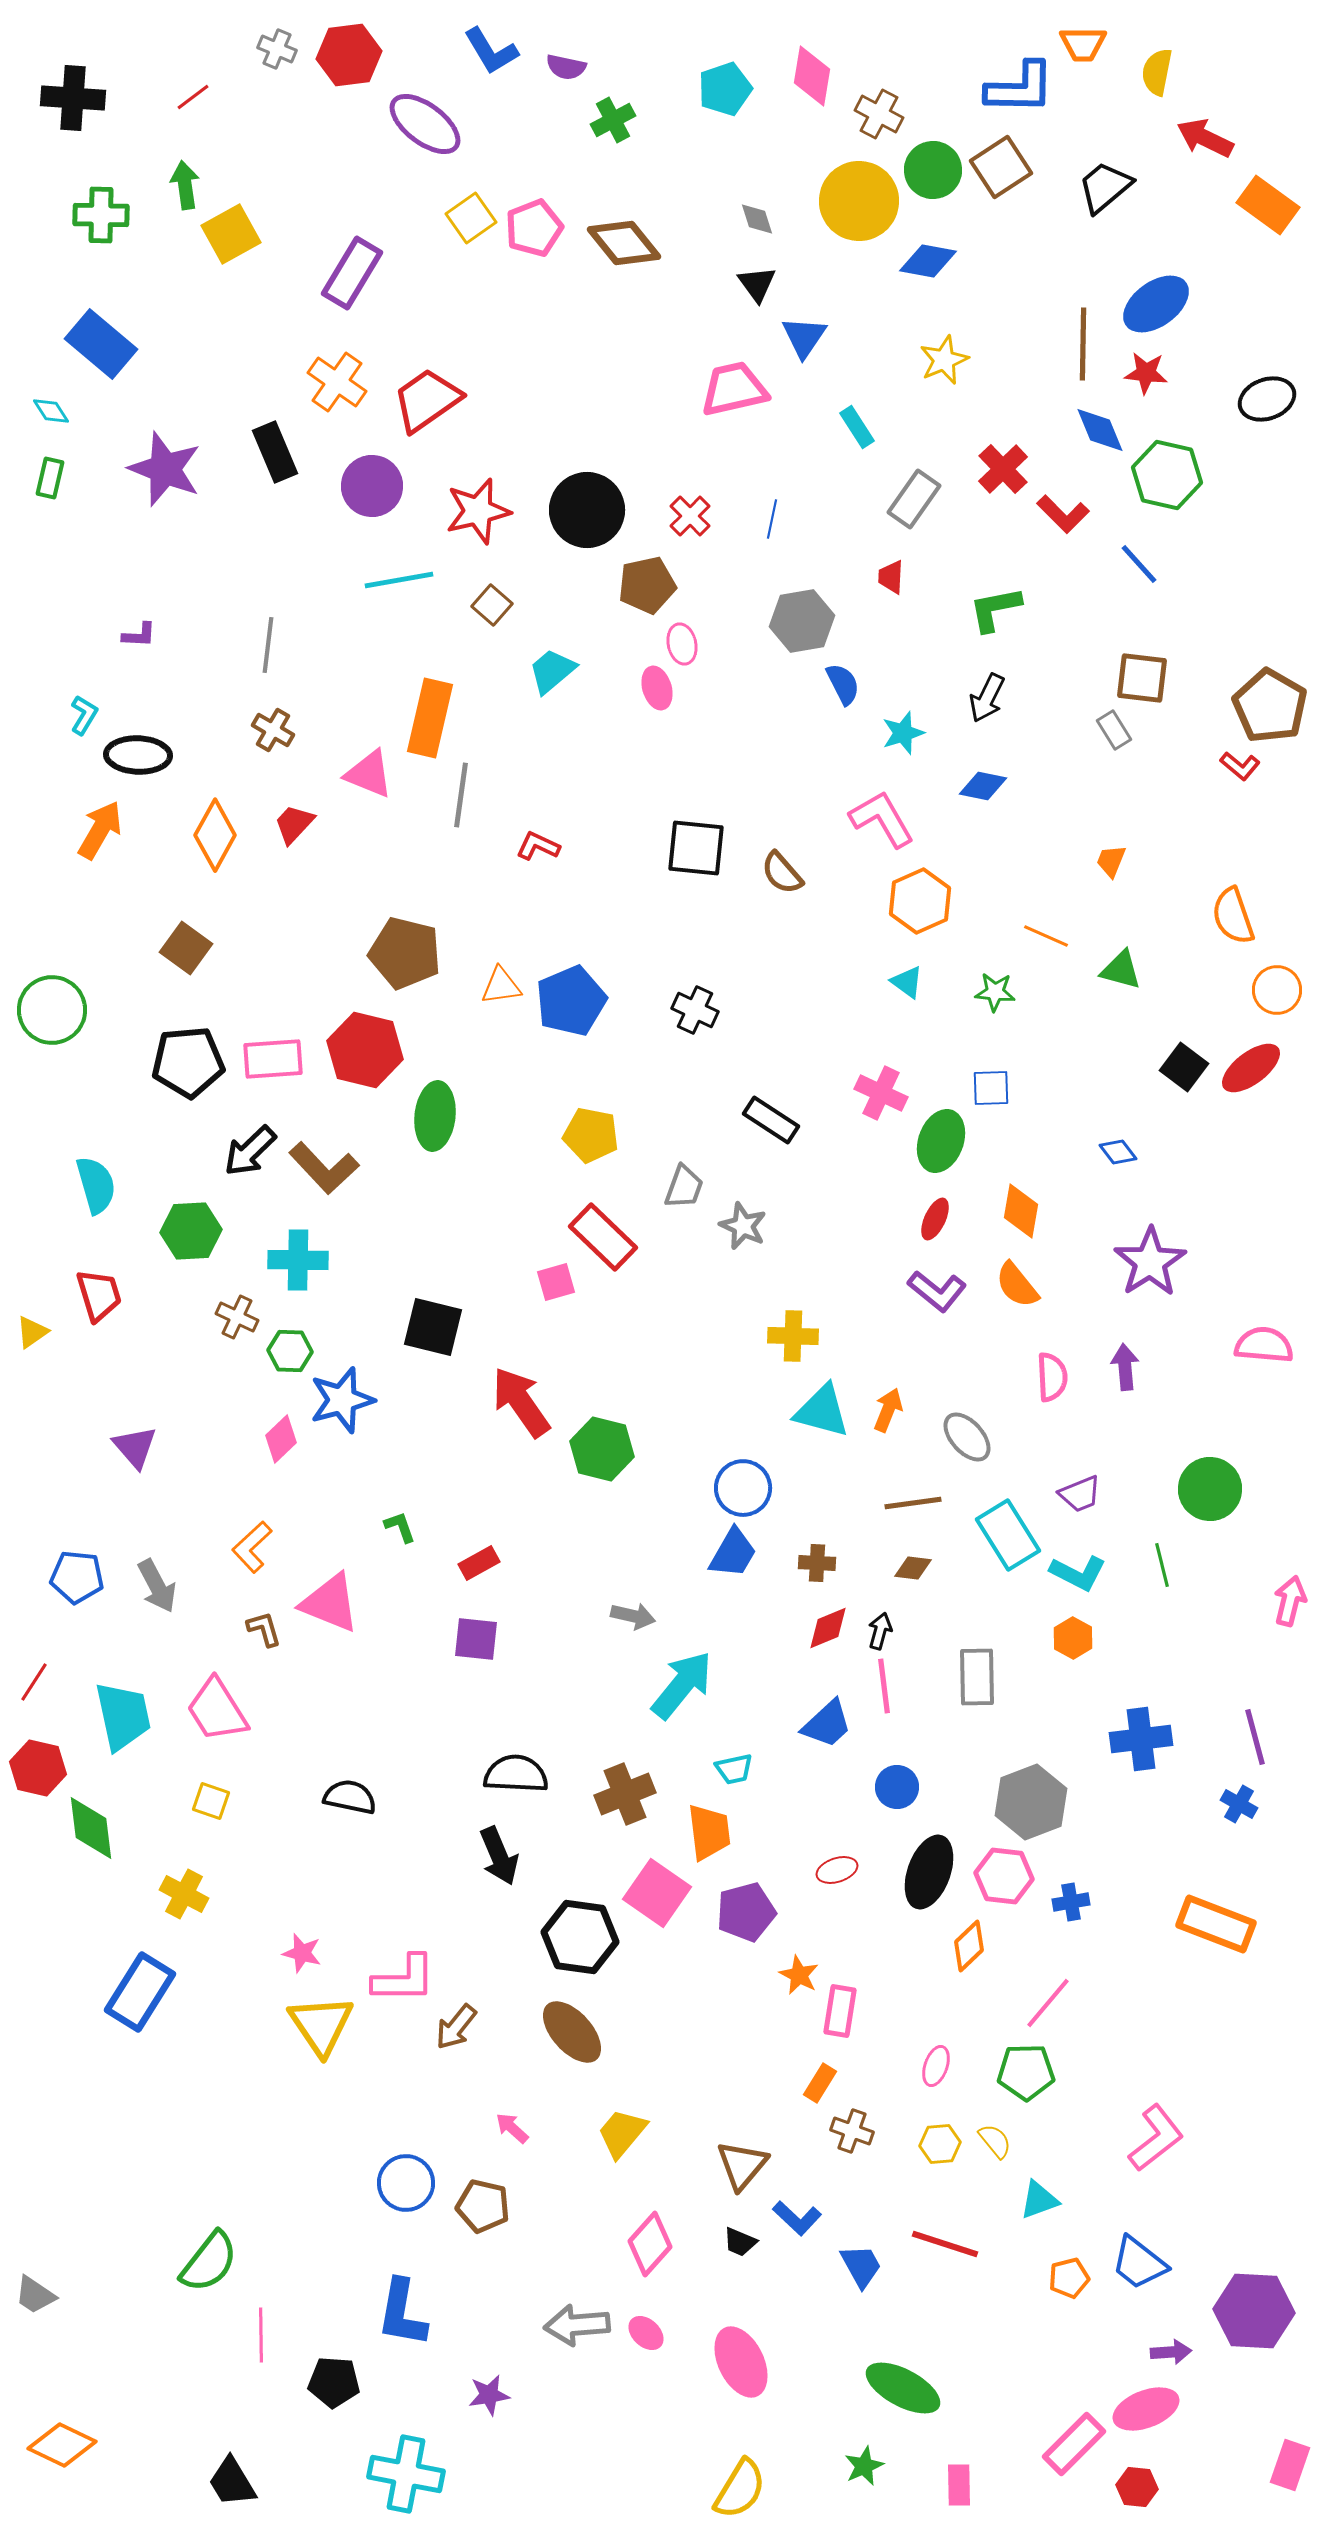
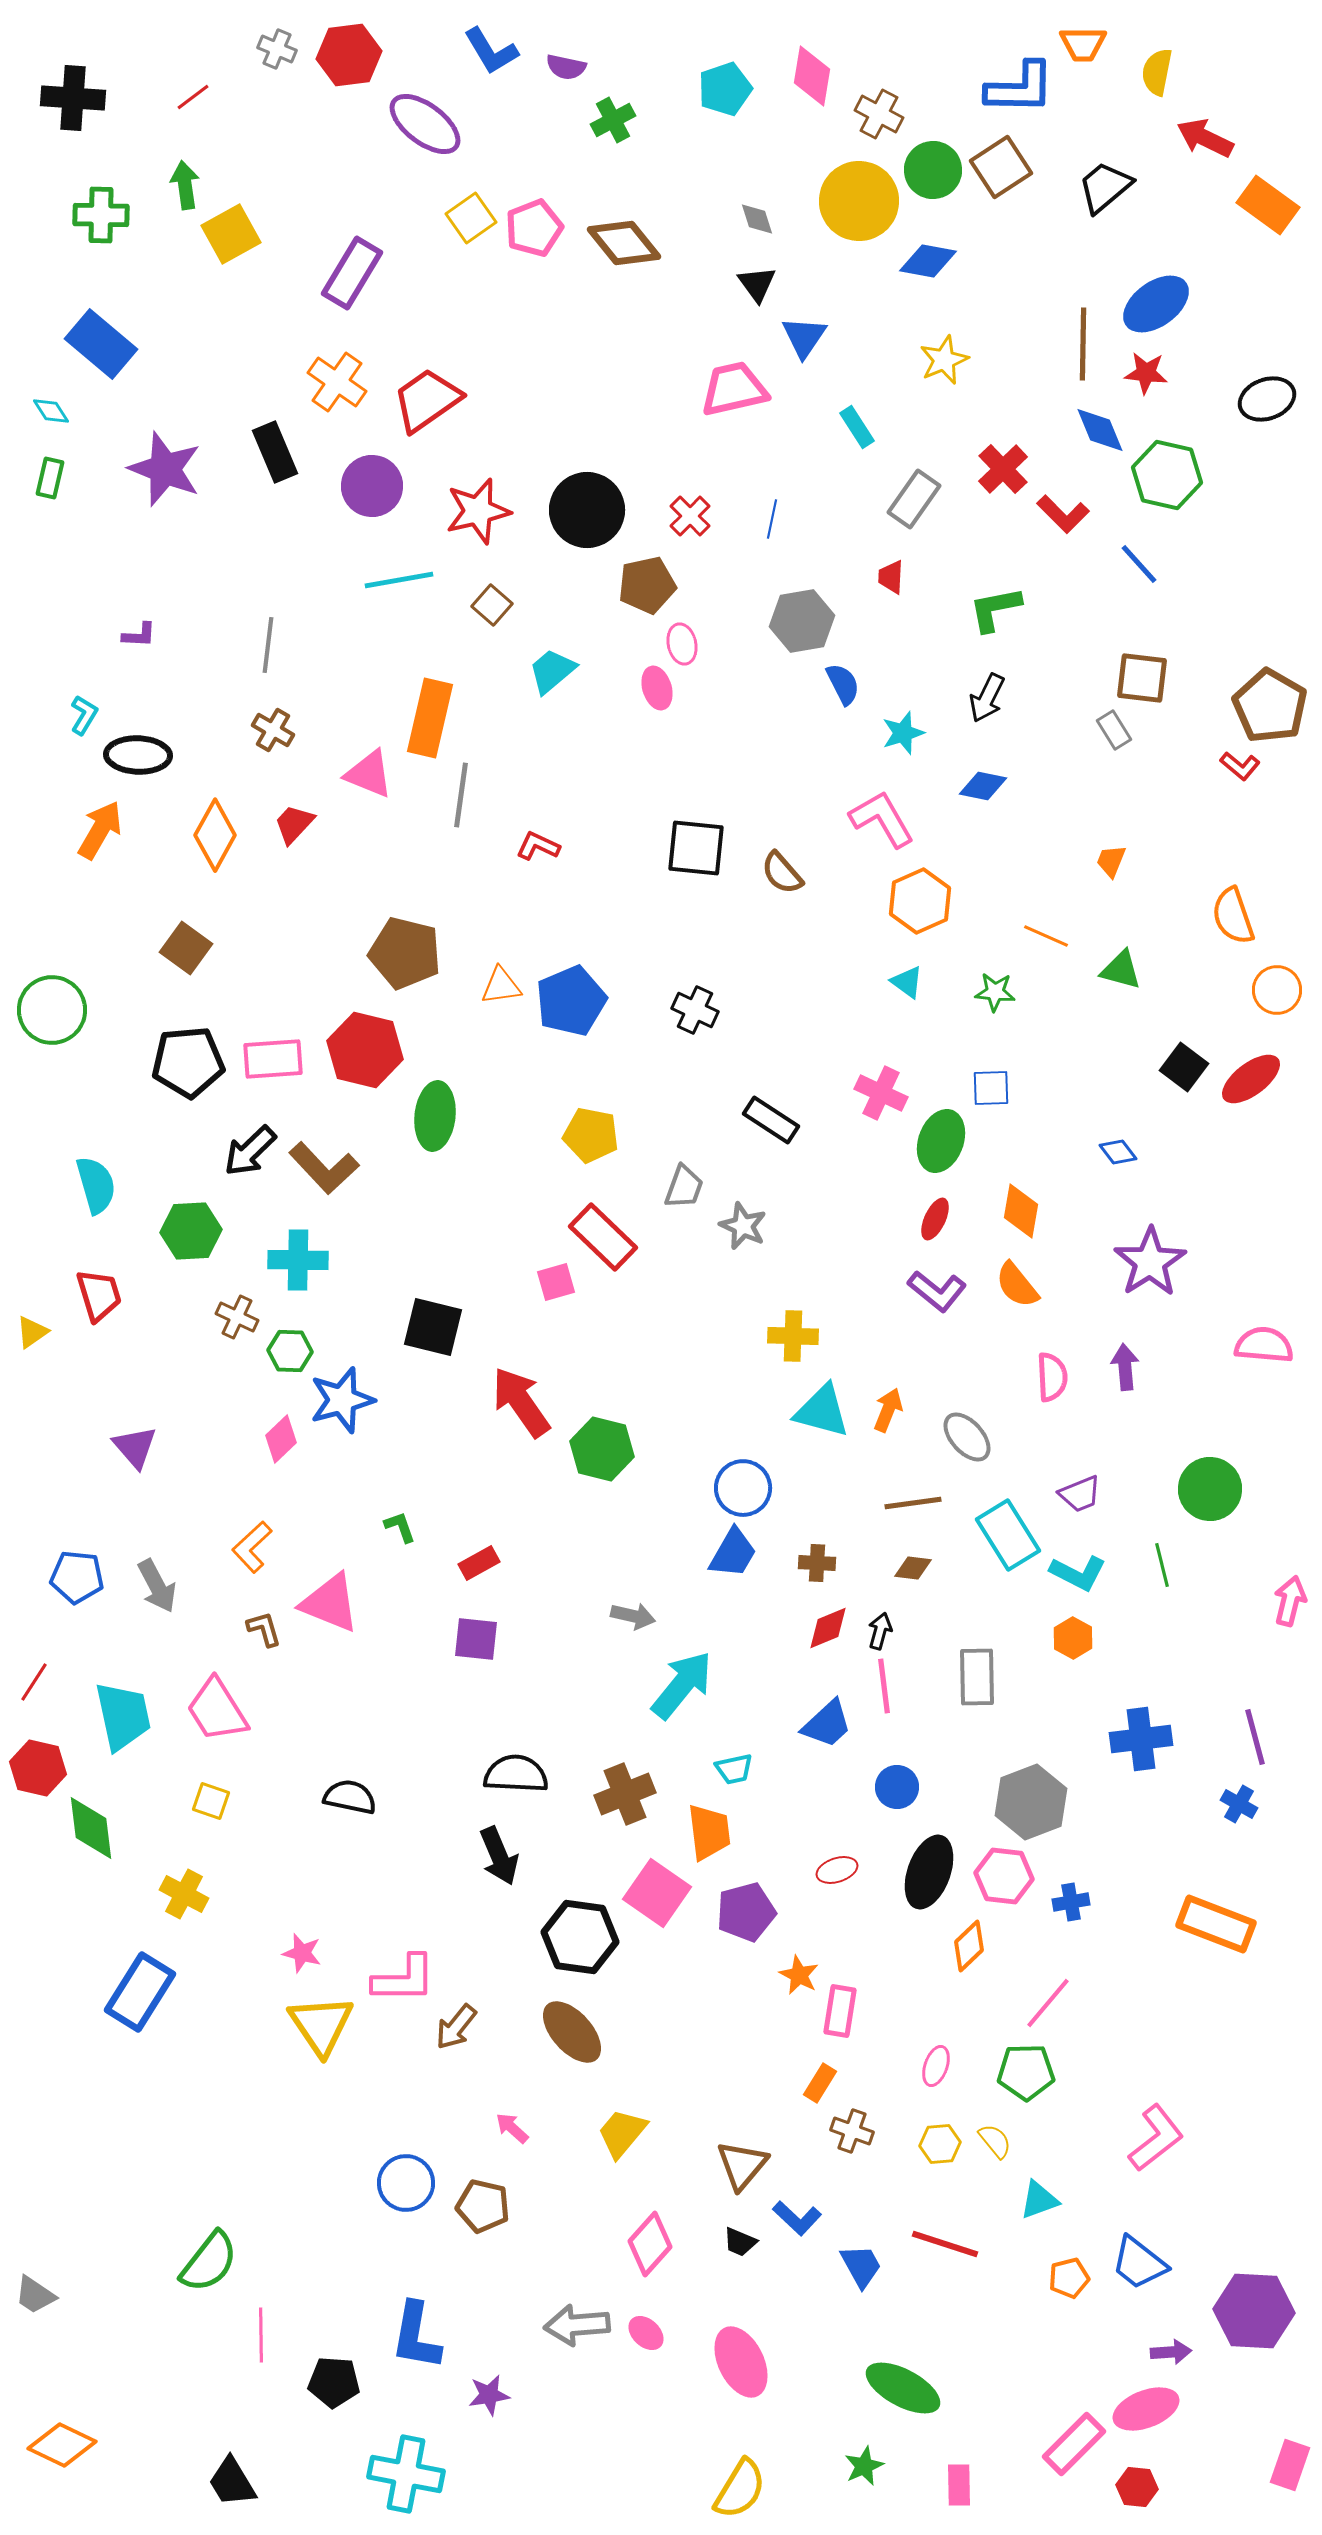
red ellipse at (1251, 1068): moved 11 px down
blue L-shape at (402, 2313): moved 14 px right, 23 px down
